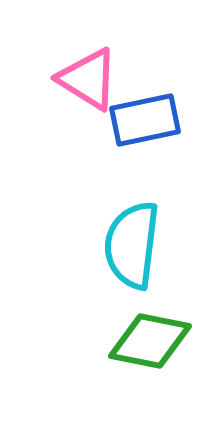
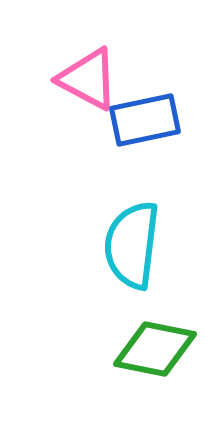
pink triangle: rotated 4 degrees counterclockwise
green diamond: moved 5 px right, 8 px down
